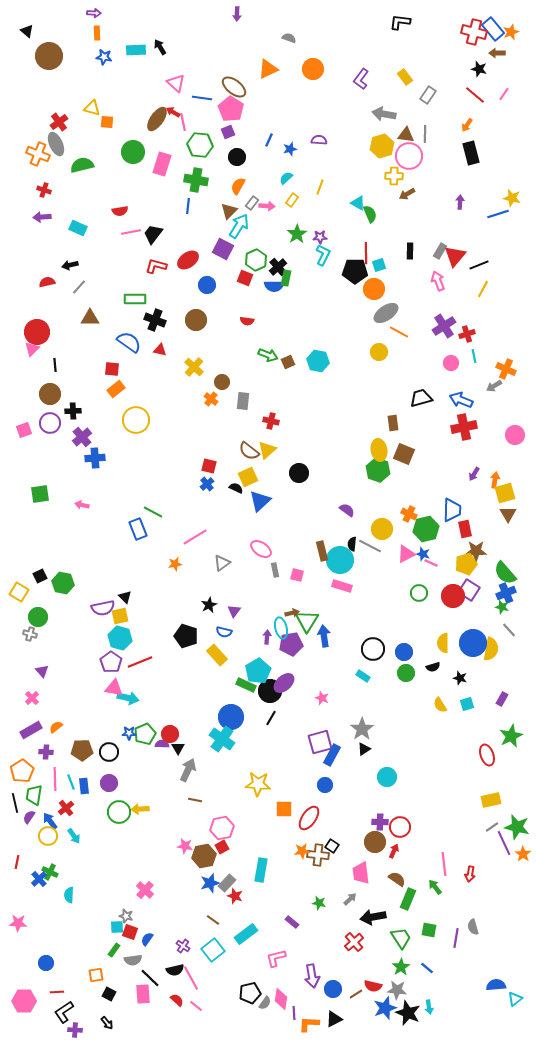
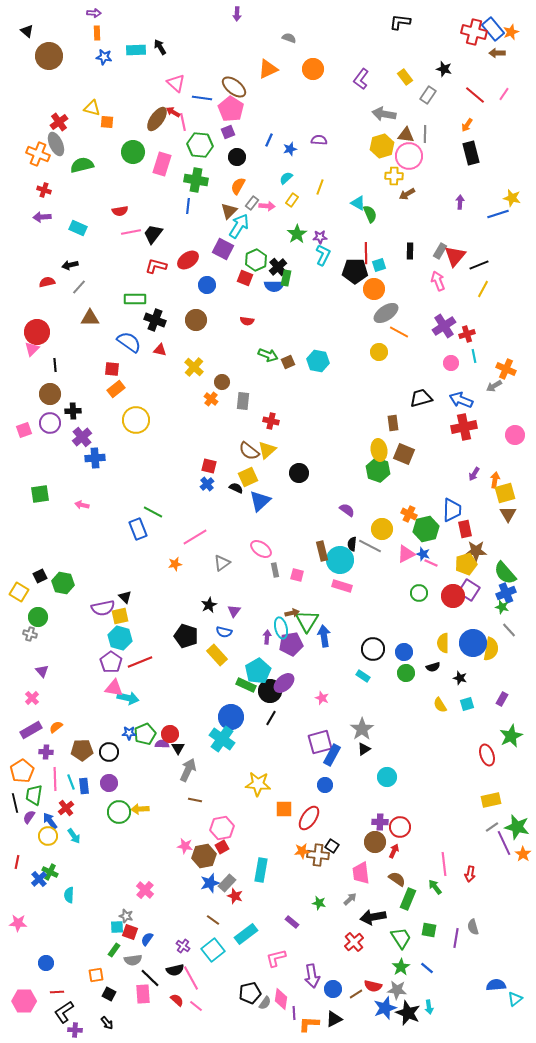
black star at (479, 69): moved 35 px left
